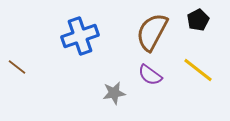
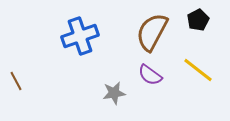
brown line: moved 1 px left, 14 px down; rotated 24 degrees clockwise
